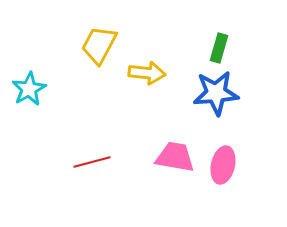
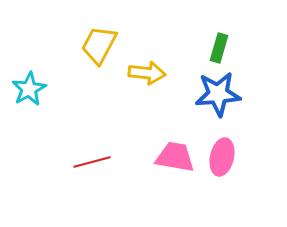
blue star: moved 2 px right, 1 px down
pink ellipse: moved 1 px left, 8 px up
